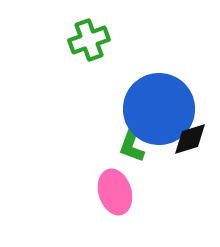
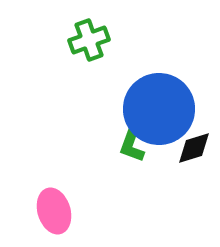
black diamond: moved 4 px right, 9 px down
pink ellipse: moved 61 px left, 19 px down
